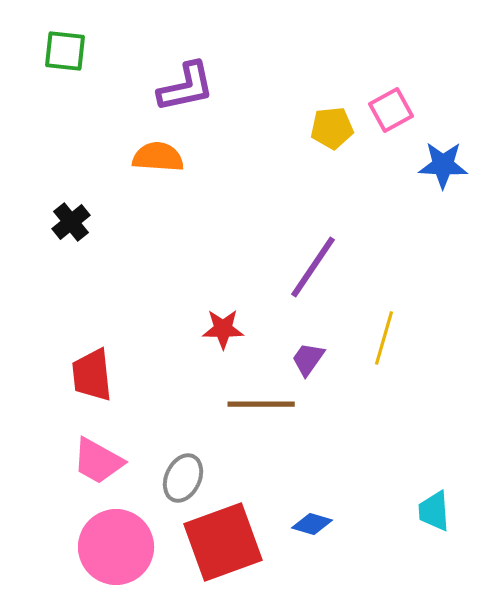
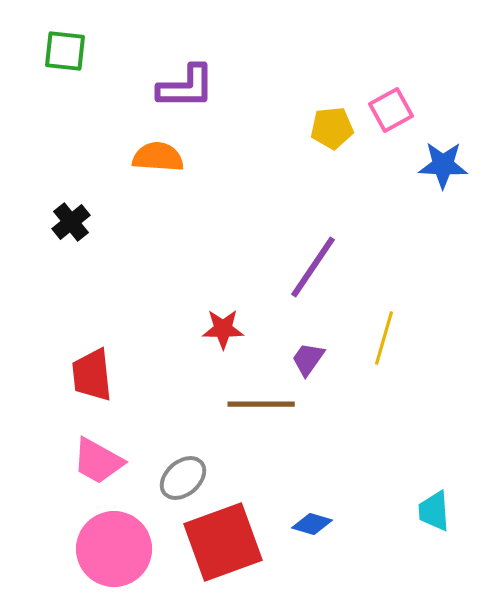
purple L-shape: rotated 12 degrees clockwise
gray ellipse: rotated 24 degrees clockwise
pink circle: moved 2 px left, 2 px down
